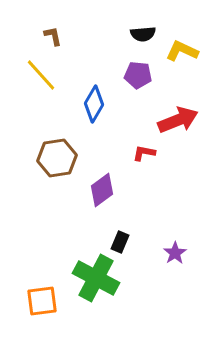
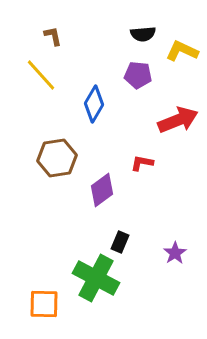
red L-shape: moved 2 px left, 10 px down
orange square: moved 2 px right, 3 px down; rotated 8 degrees clockwise
